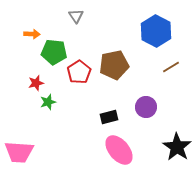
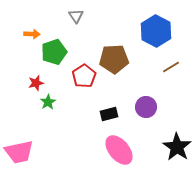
green pentagon: rotated 25 degrees counterclockwise
brown pentagon: moved 6 px up; rotated 8 degrees clockwise
red pentagon: moved 5 px right, 4 px down
green star: rotated 14 degrees counterclockwise
black rectangle: moved 3 px up
pink trapezoid: rotated 16 degrees counterclockwise
